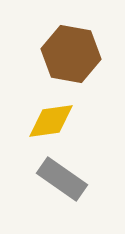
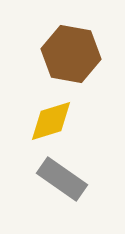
yellow diamond: rotated 9 degrees counterclockwise
